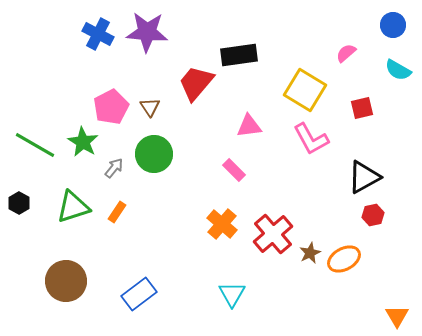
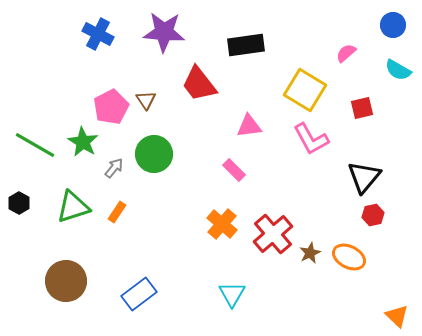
purple star: moved 17 px right
black rectangle: moved 7 px right, 10 px up
red trapezoid: moved 3 px right, 1 px down; rotated 78 degrees counterclockwise
brown triangle: moved 4 px left, 7 px up
black triangle: rotated 21 degrees counterclockwise
orange ellipse: moved 5 px right, 2 px up; rotated 56 degrees clockwise
orange triangle: rotated 15 degrees counterclockwise
